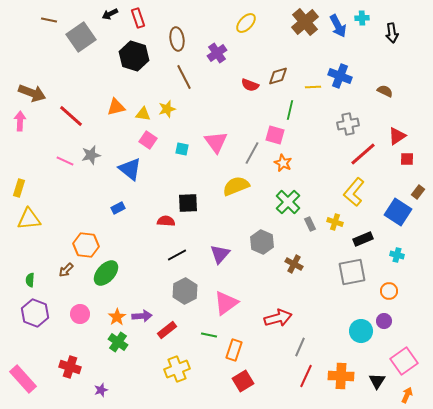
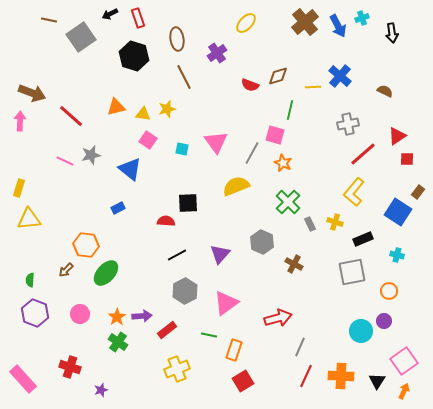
cyan cross at (362, 18): rotated 16 degrees counterclockwise
blue cross at (340, 76): rotated 20 degrees clockwise
orange arrow at (407, 395): moved 3 px left, 4 px up
